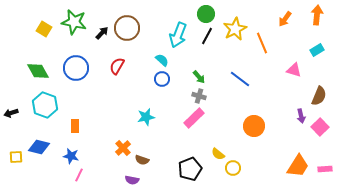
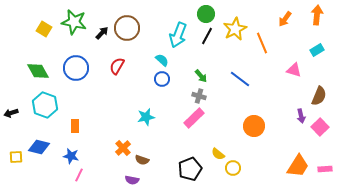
green arrow at (199, 77): moved 2 px right, 1 px up
